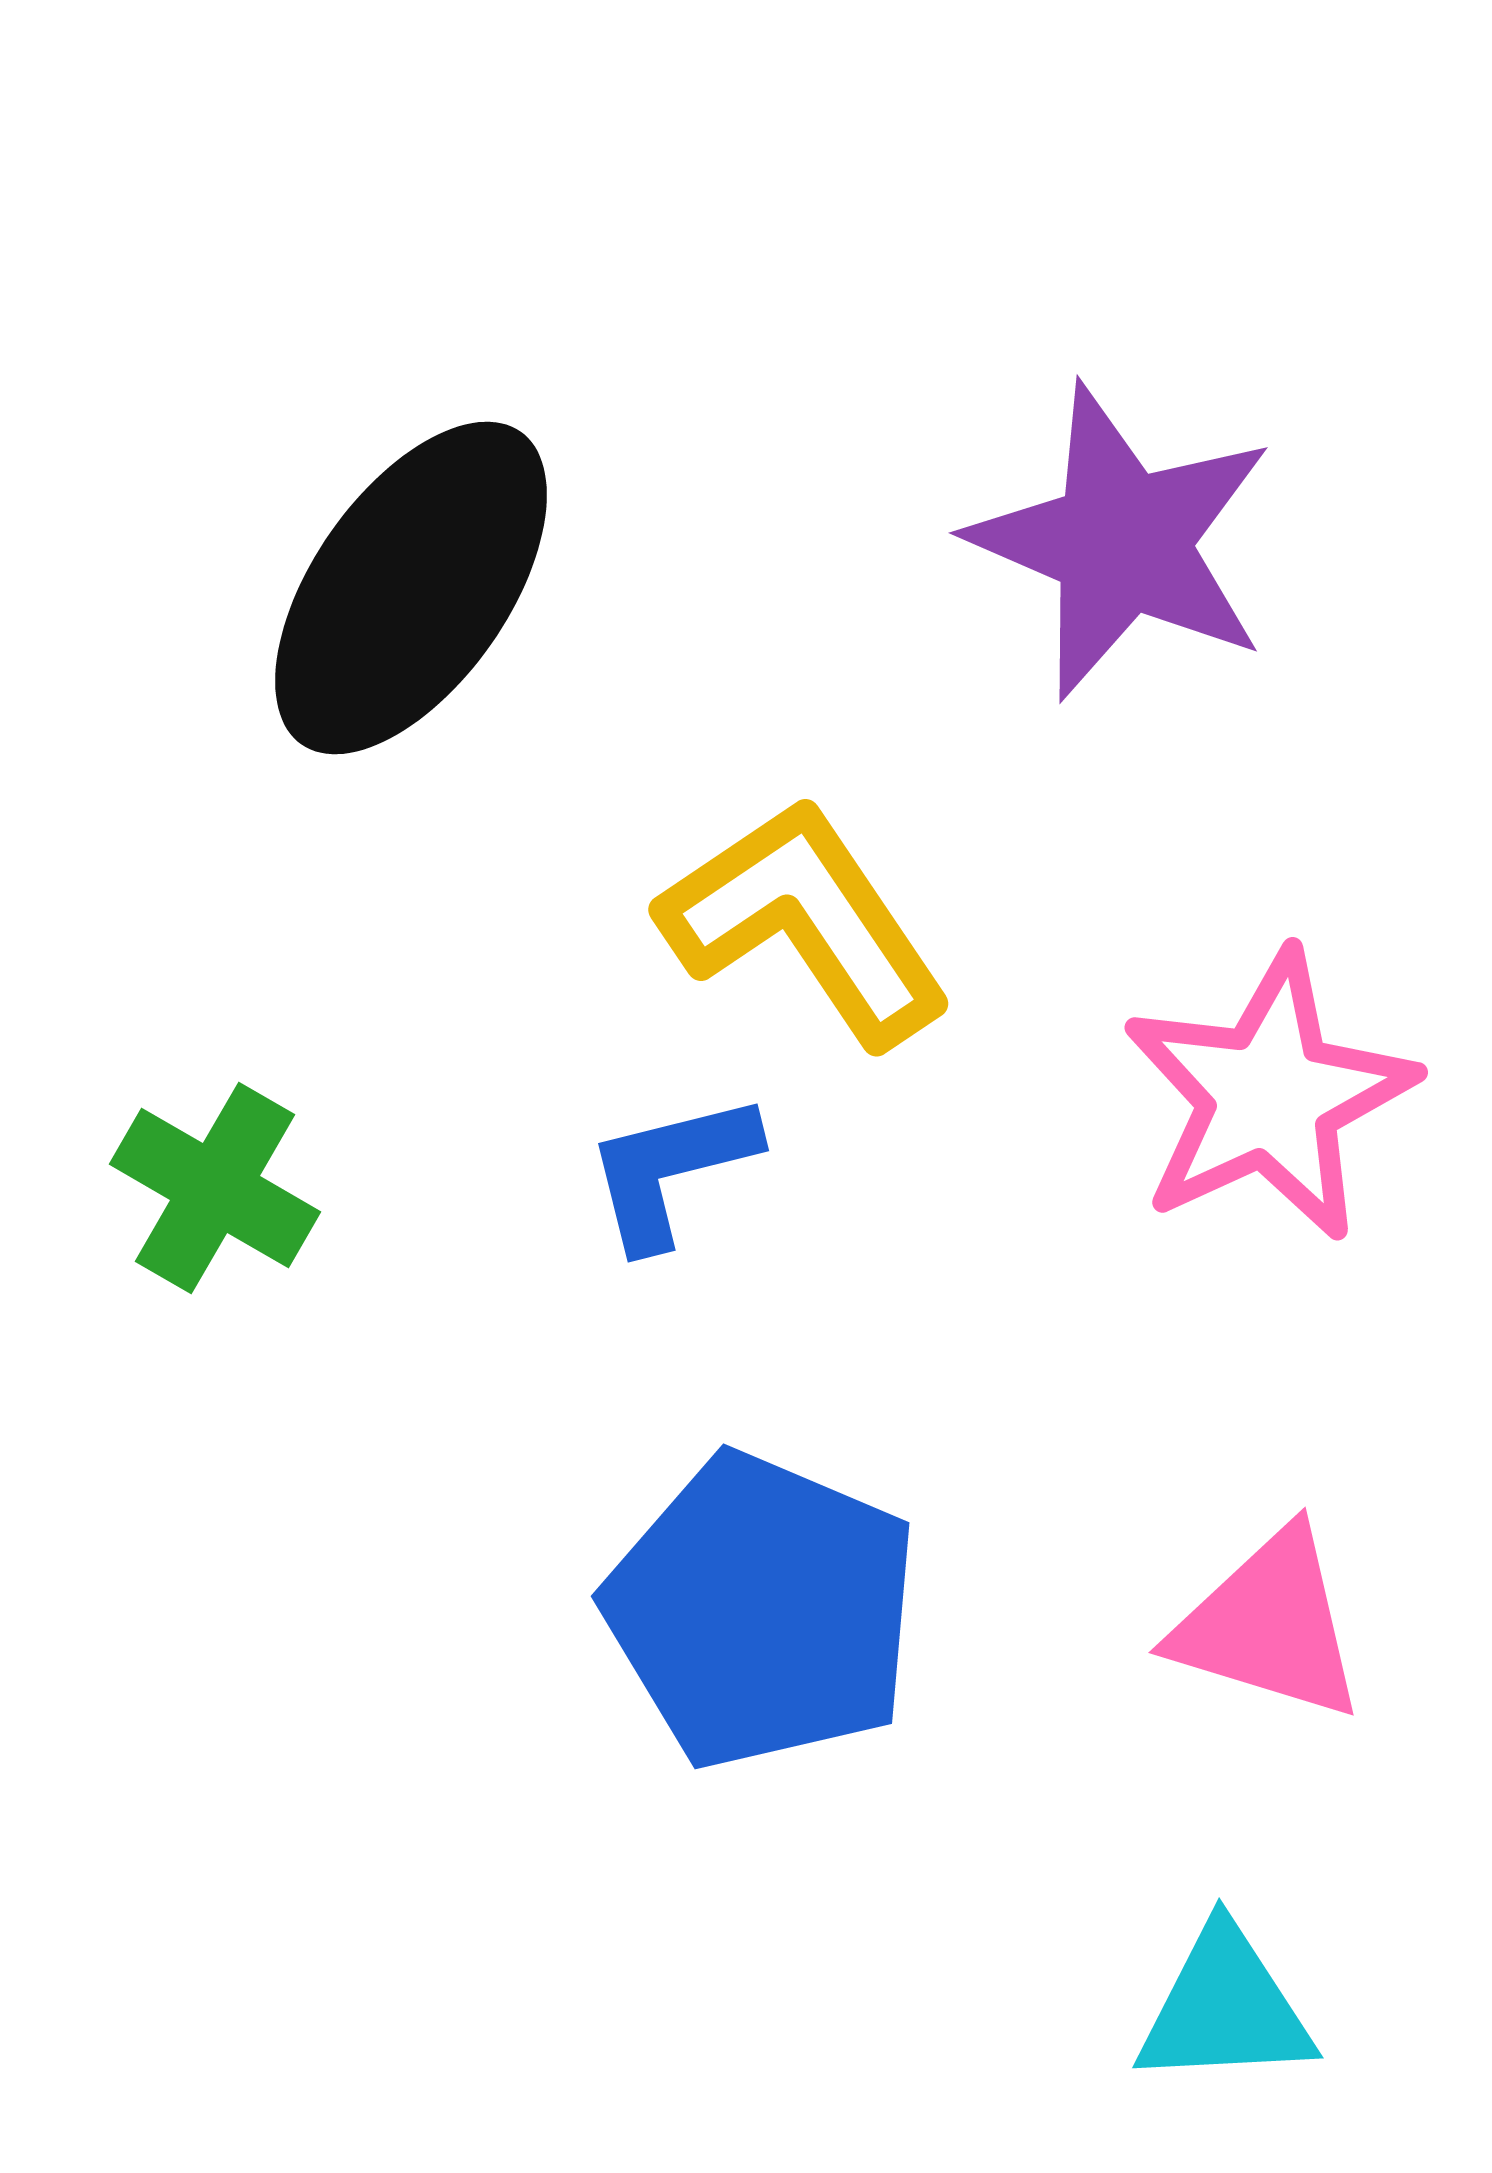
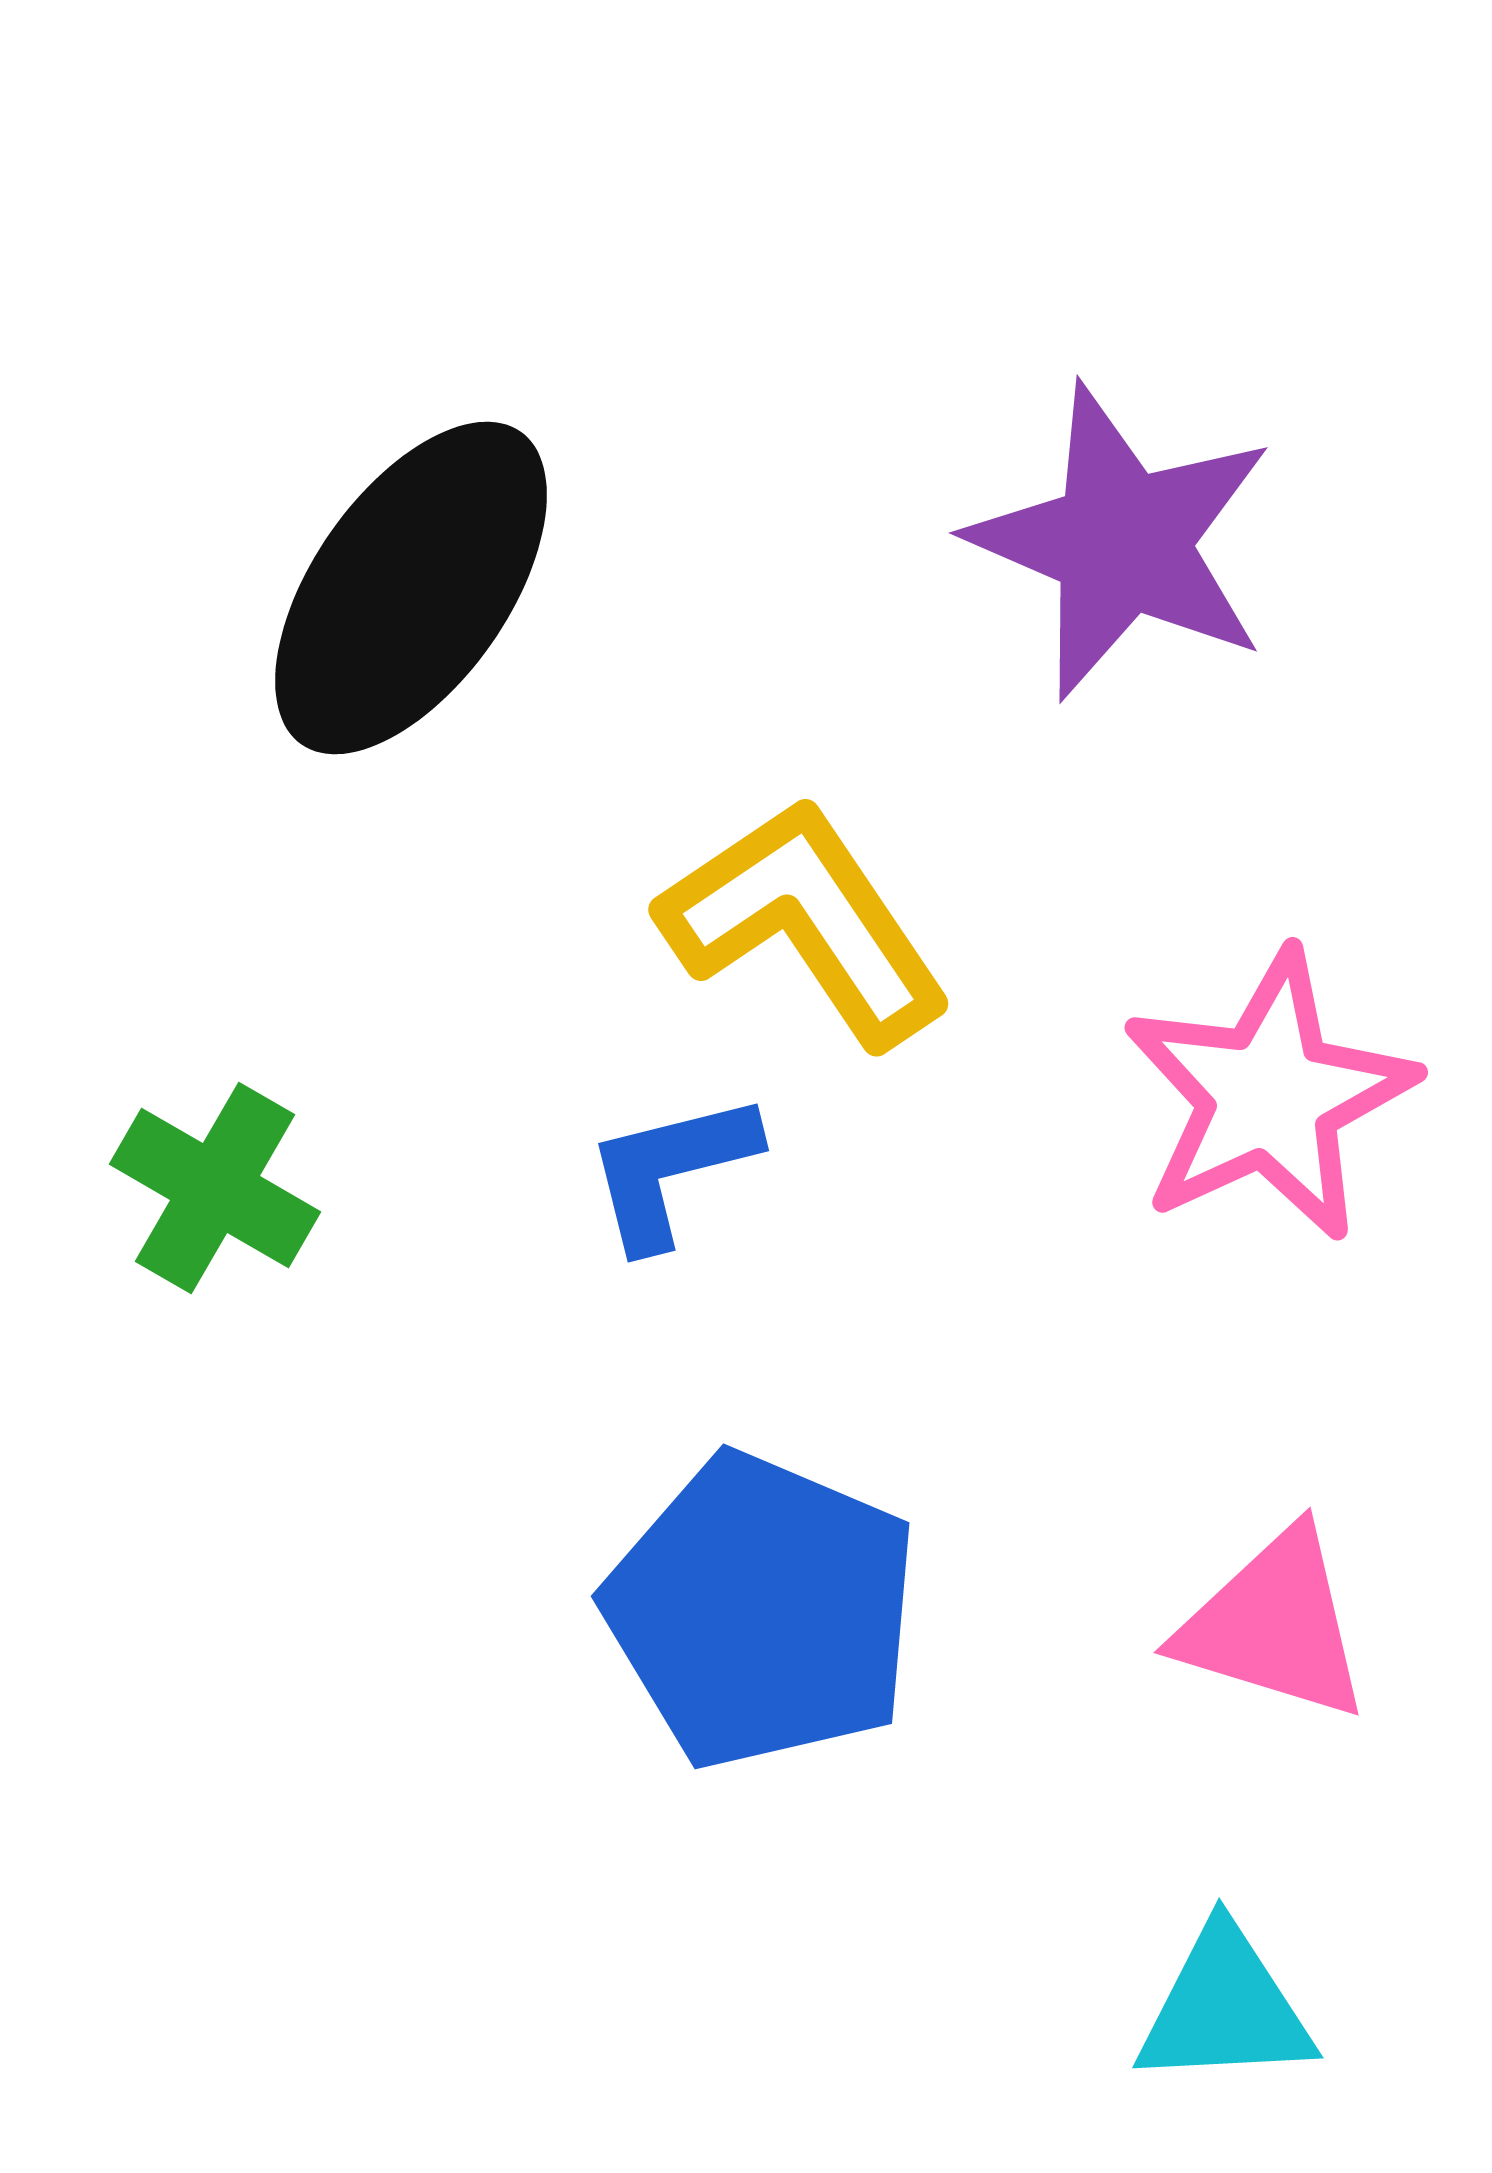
pink triangle: moved 5 px right
